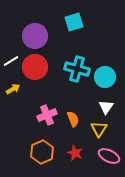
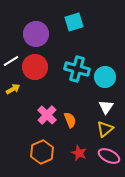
purple circle: moved 1 px right, 2 px up
pink cross: rotated 24 degrees counterclockwise
orange semicircle: moved 3 px left, 1 px down
yellow triangle: moved 6 px right; rotated 18 degrees clockwise
red star: moved 4 px right
